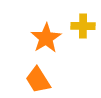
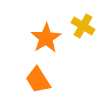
yellow cross: rotated 30 degrees clockwise
